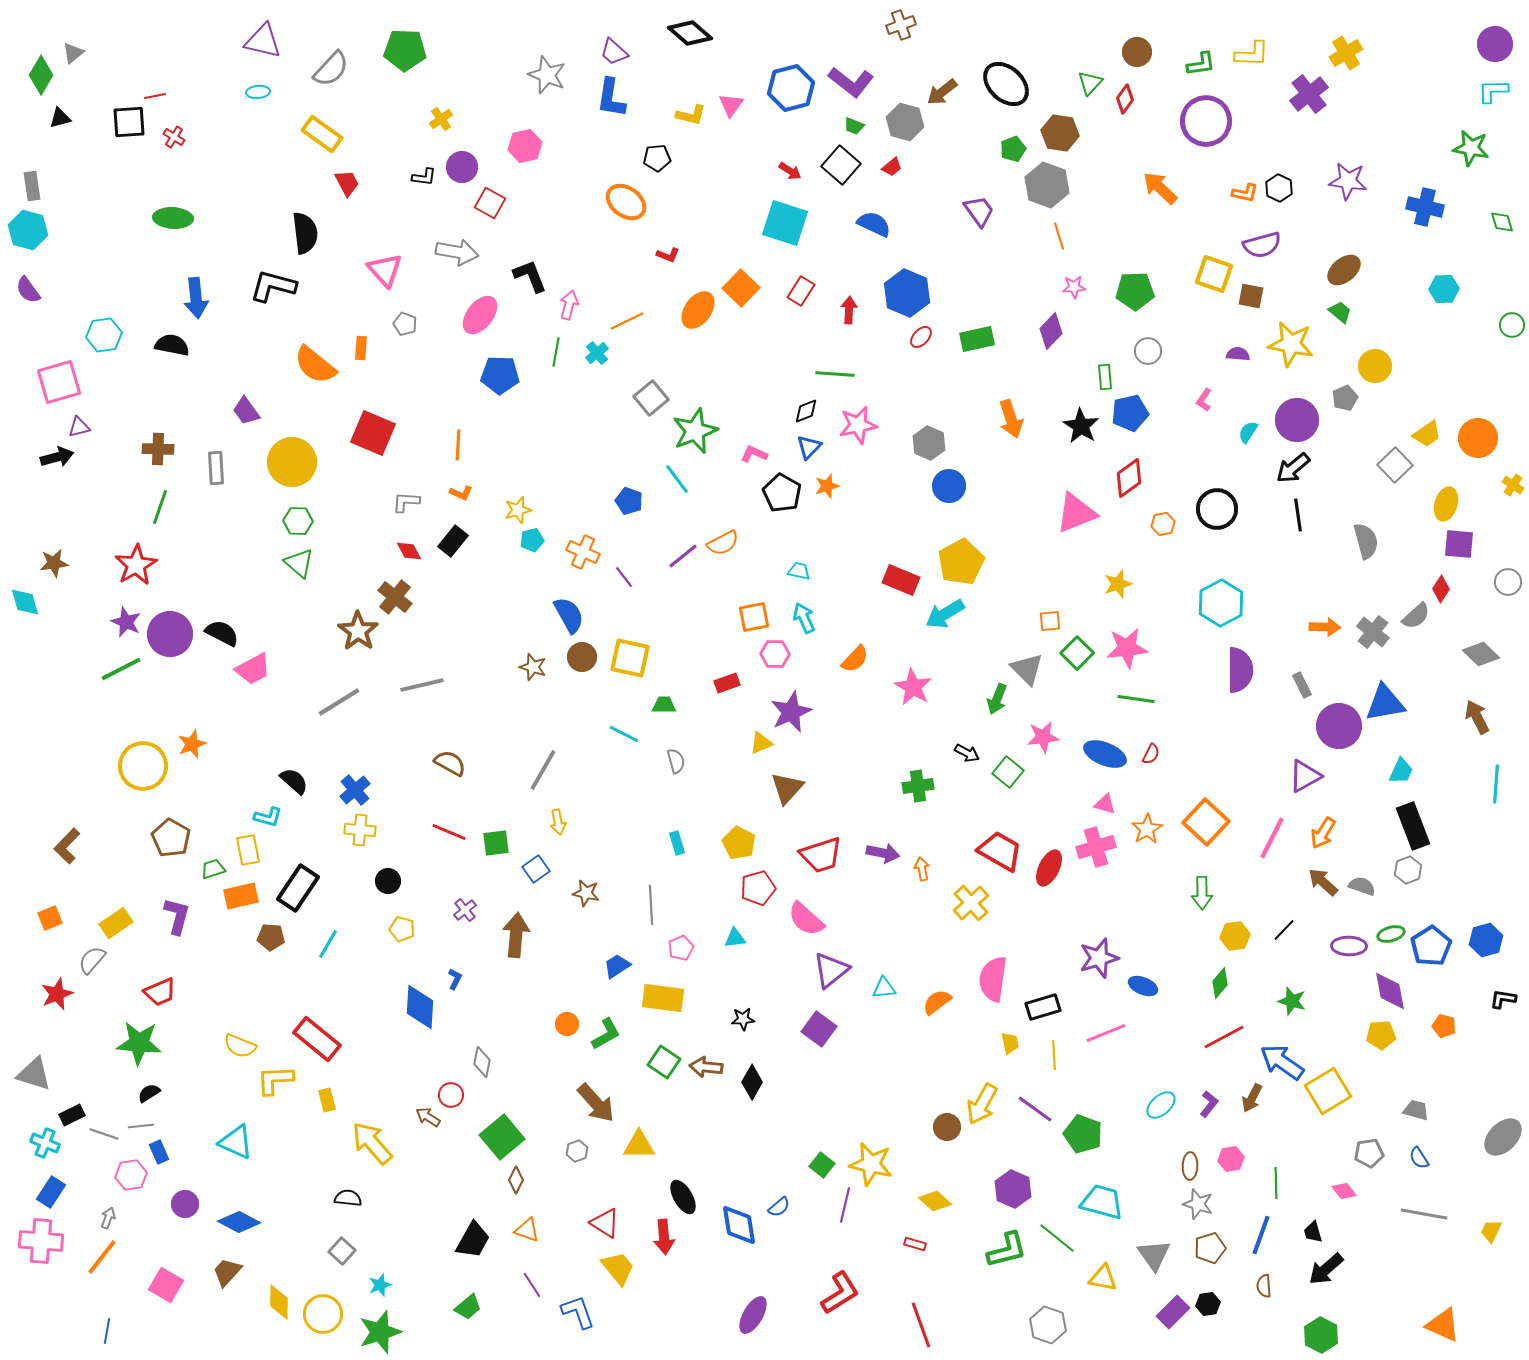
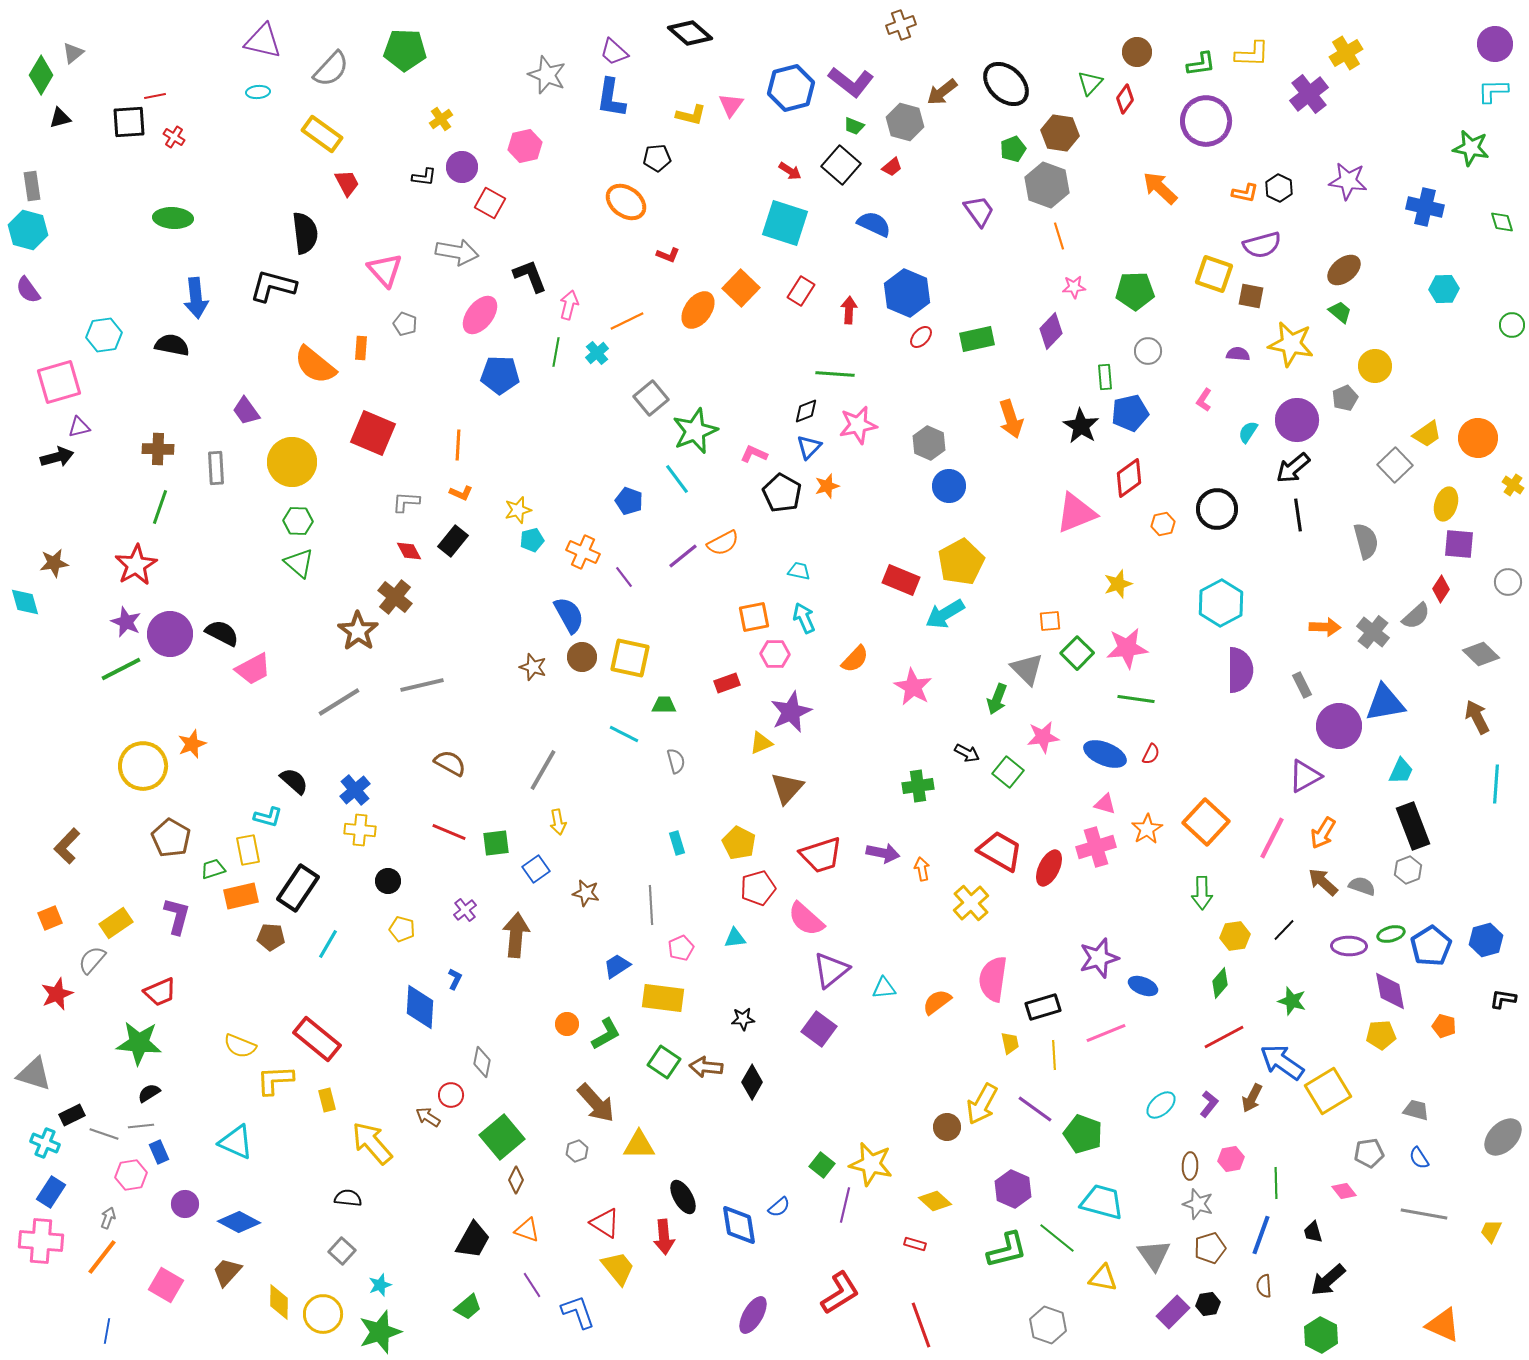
black arrow at (1326, 1269): moved 2 px right, 11 px down
